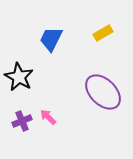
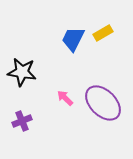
blue trapezoid: moved 22 px right
black star: moved 3 px right, 5 px up; rotated 20 degrees counterclockwise
purple ellipse: moved 11 px down
pink arrow: moved 17 px right, 19 px up
